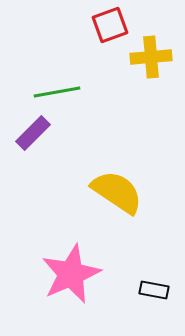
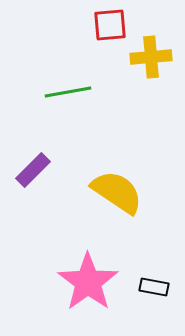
red square: rotated 15 degrees clockwise
green line: moved 11 px right
purple rectangle: moved 37 px down
pink star: moved 17 px right, 8 px down; rotated 12 degrees counterclockwise
black rectangle: moved 3 px up
